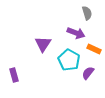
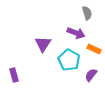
purple semicircle: moved 3 px right, 2 px down
